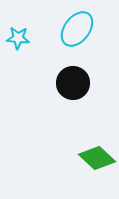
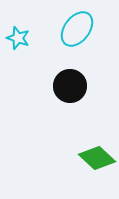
cyan star: rotated 15 degrees clockwise
black circle: moved 3 px left, 3 px down
